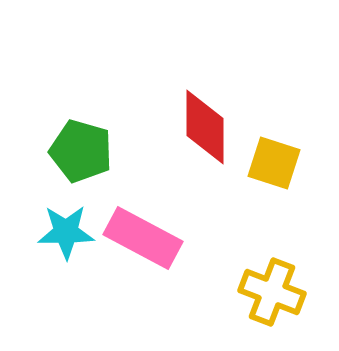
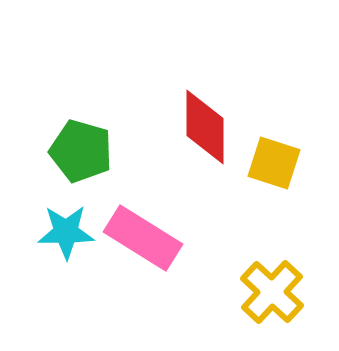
pink rectangle: rotated 4 degrees clockwise
yellow cross: rotated 22 degrees clockwise
